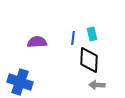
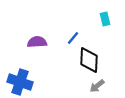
cyan rectangle: moved 13 px right, 15 px up
blue line: rotated 32 degrees clockwise
gray arrow: moved 1 px down; rotated 42 degrees counterclockwise
